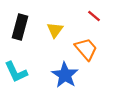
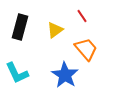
red line: moved 12 px left; rotated 16 degrees clockwise
yellow triangle: rotated 18 degrees clockwise
cyan L-shape: moved 1 px right, 1 px down
